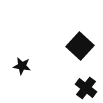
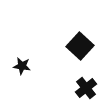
black cross: rotated 15 degrees clockwise
